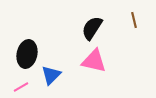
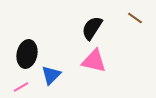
brown line: moved 1 px right, 2 px up; rotated 42 degrees counterclockwise
